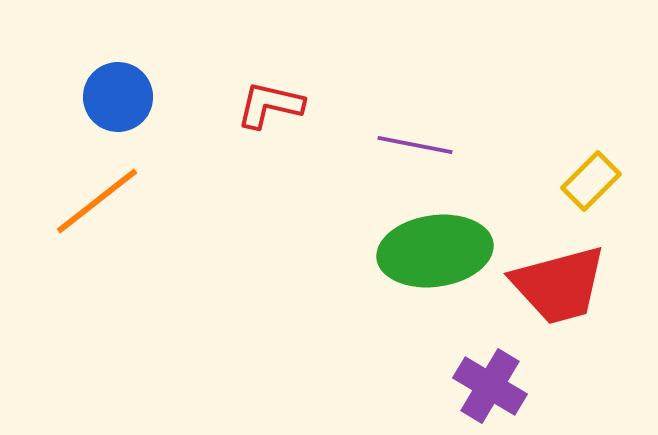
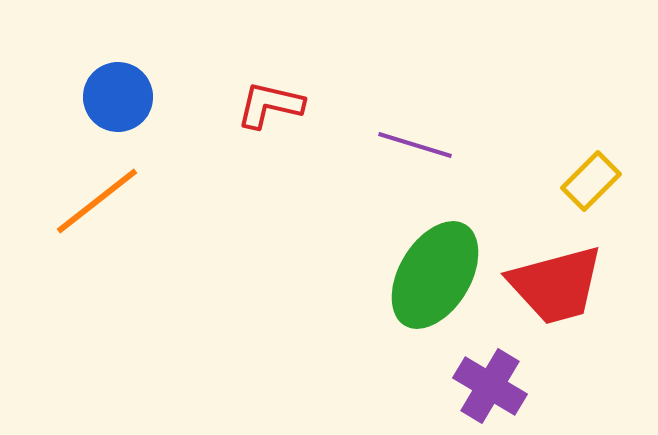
purple line: rotated 6 degrees clockwise
green ellipse: moved 24 px down; rotated 51 degrees counterclockwise
red trapezoid: moved 3 px left
